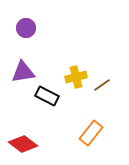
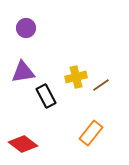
brown line: moved 1 px left
black rectangle: moved 1 px left; rotated 35 degrees clockwise
